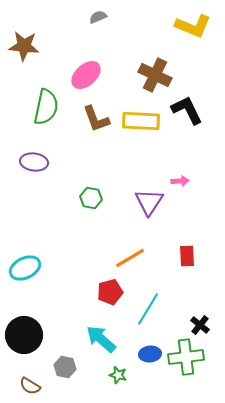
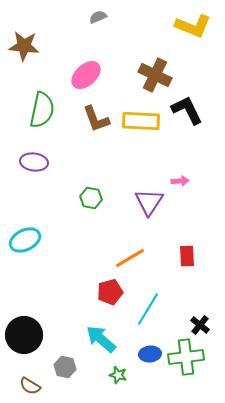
green semicircle: moved 4 px left, 3 px down
cyan ellipse: moved 28 px up
